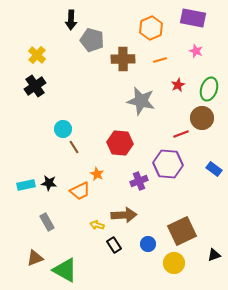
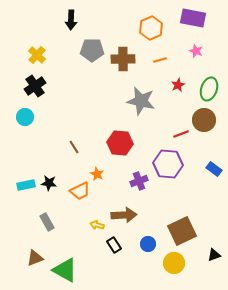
gray pentagon: moved 10 px down; rotated 15 degrees counterclockwise
brown circle: moved 2 px right, 2 px down
cyan circle: moved 38 px left, 12 px up
